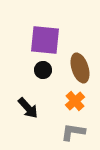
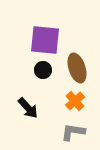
brown ellipse: moved 3 px left
